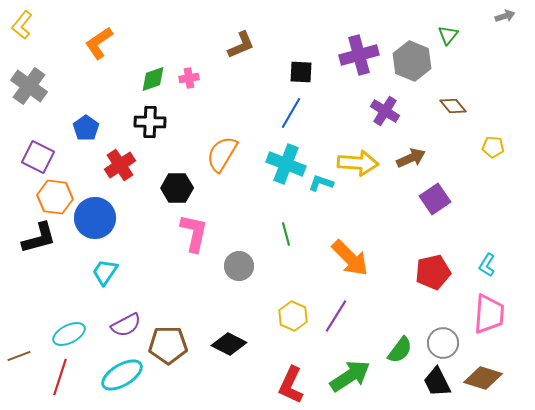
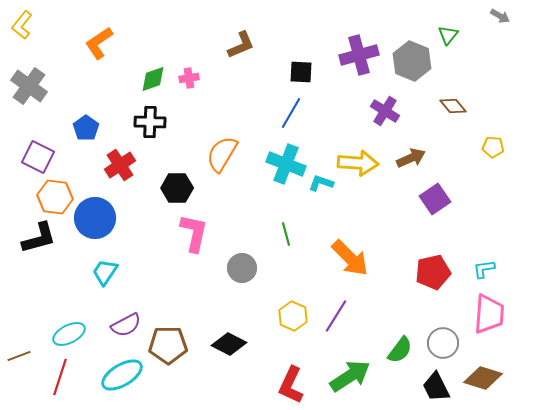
gray arrow at (505, 16): moved 5 px left; rotated 48 degrees clockwise
cyan L-shape at (487, 265): moved 3 px left, 4 px down; rotated 50 degrees clockwise
gray circle at (239, 266): moved 3 px right, 2 px down
black trapezoid at (437, 382): moved 1 px left, 5 px down
